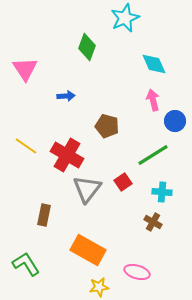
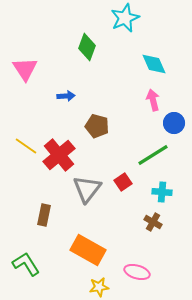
blue circle: moved 1 px left, 2 px down
brown pentagon: moved 10 px left
red cross: moved 8 px left; rotated 20 degrees clockwise
